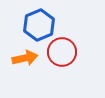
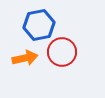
blue hexagon: rotated 12 degrees clockwise
